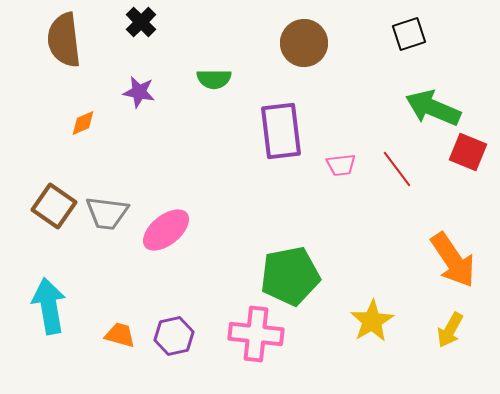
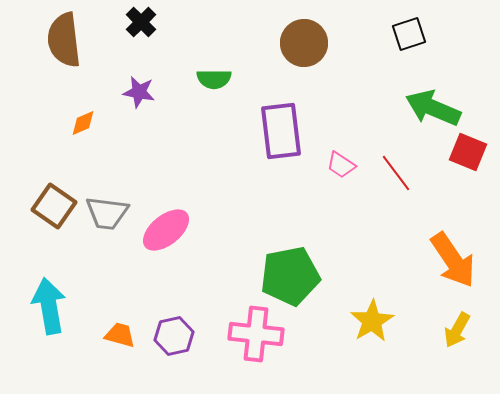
pink trapezoid: rotated 40 degrees clockwise
red line: moved 1 px left, 4 px down
yellow arrow: moved 7 px right
